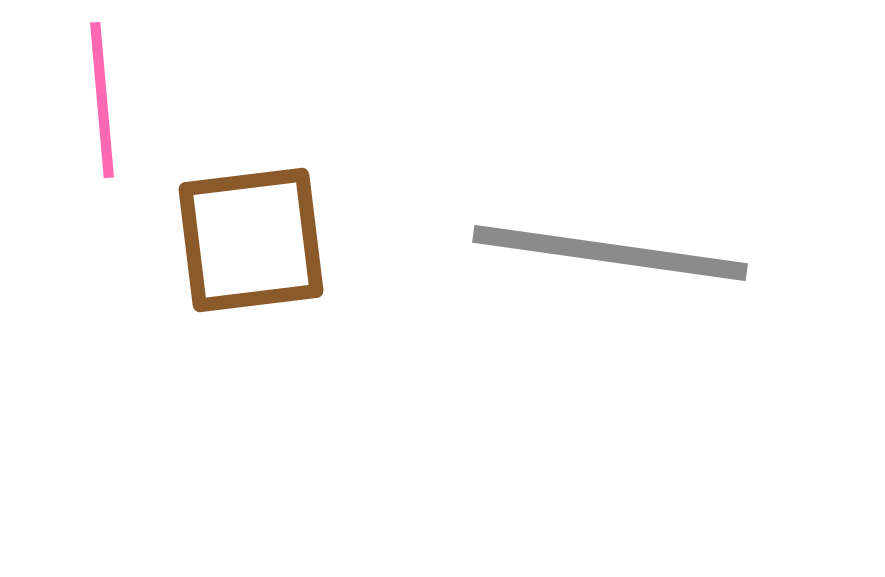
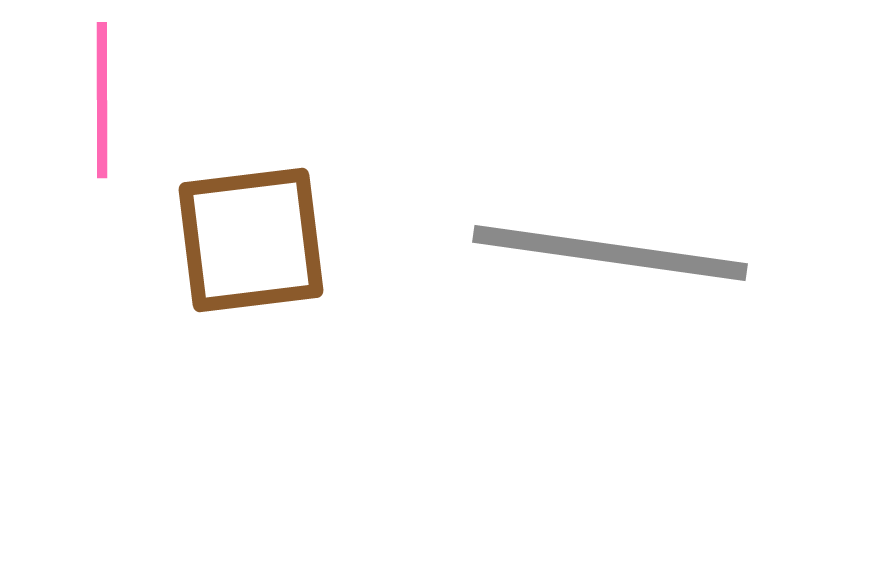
pink line: rotated 5 degrees clockwise
